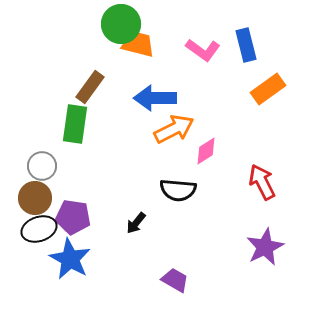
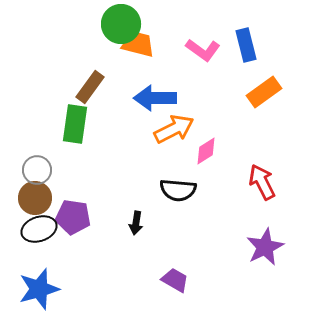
orange rectangle: moved 4 px left, 3 px down
gray circle: moved 5 px left, 4 px down
black arrow: rotated 30 degrees counterclockwise
blue star: moved 31 px left, 30 px down; rotated 27 degrees clockwise
